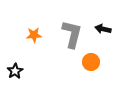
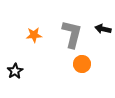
orange circle: moved 9 px left, 2 px down
